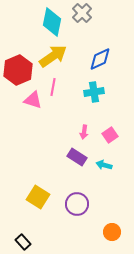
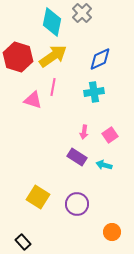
red hexagon: moved 13 px up; rotated 20 degrees counterclockwise
